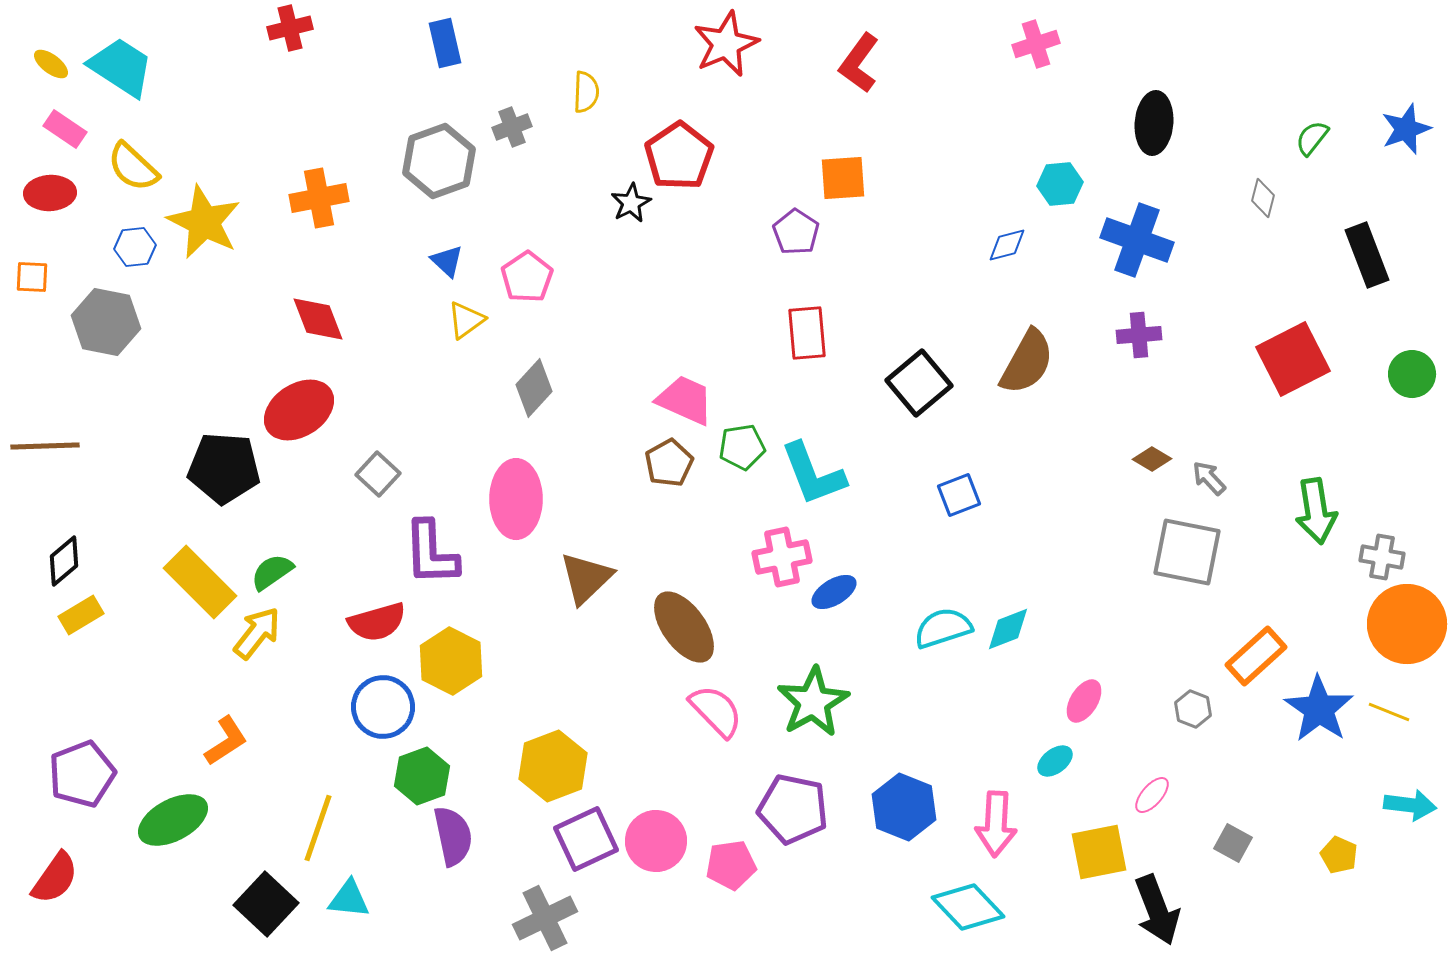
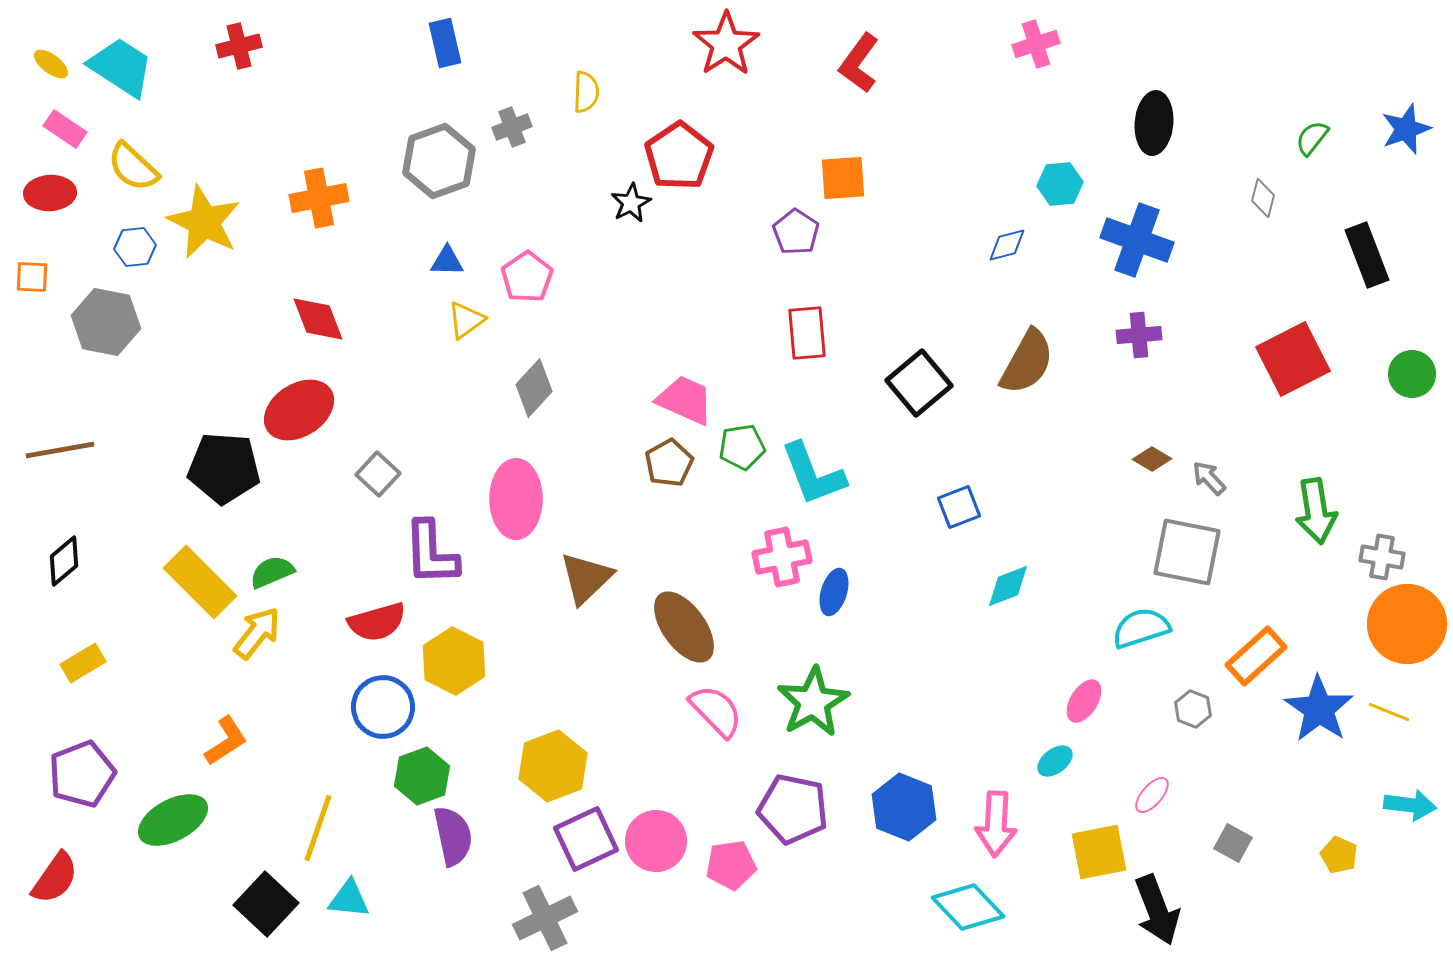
red cross at (290, 28): moved 51 px left, 18 px down
red star at (726, 44): rotated 10 degrees counterclockwise
blue triangle at (447, 261): rotated 42 degrees counterclockwise
brown line at (45, 446): moved 15 px right, 4 px down; rotated 8 degrees counterclockwise
blue square at (959, 495): moved 12 px down
green semicircle at (272, 572): rotated 12 degrees clockwise
blue ellipse at (834, 592): rotated 42 degrees counterclockwise
yellow rectangle at (81, 615): moved 2 px right, 48 px down
cyan semicircle at (943, 628): moved 198 px right
cyan diamond at (1008, 629): moved 43 px up
yellow hexagon at (451, 661): moved 3 px right
